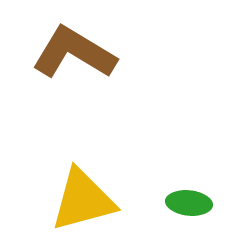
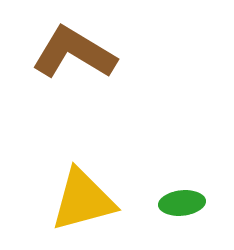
green ellipse: moved 7 px left; rotated 12 degrees counterclockwise
